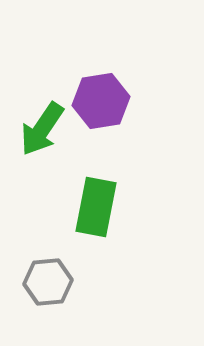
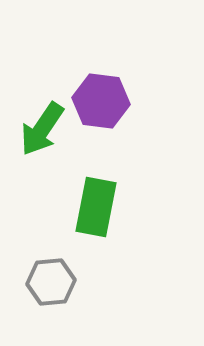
purple hexagon: rotated 16 degrees clockwise
gray hexagon: moved 3 px right
